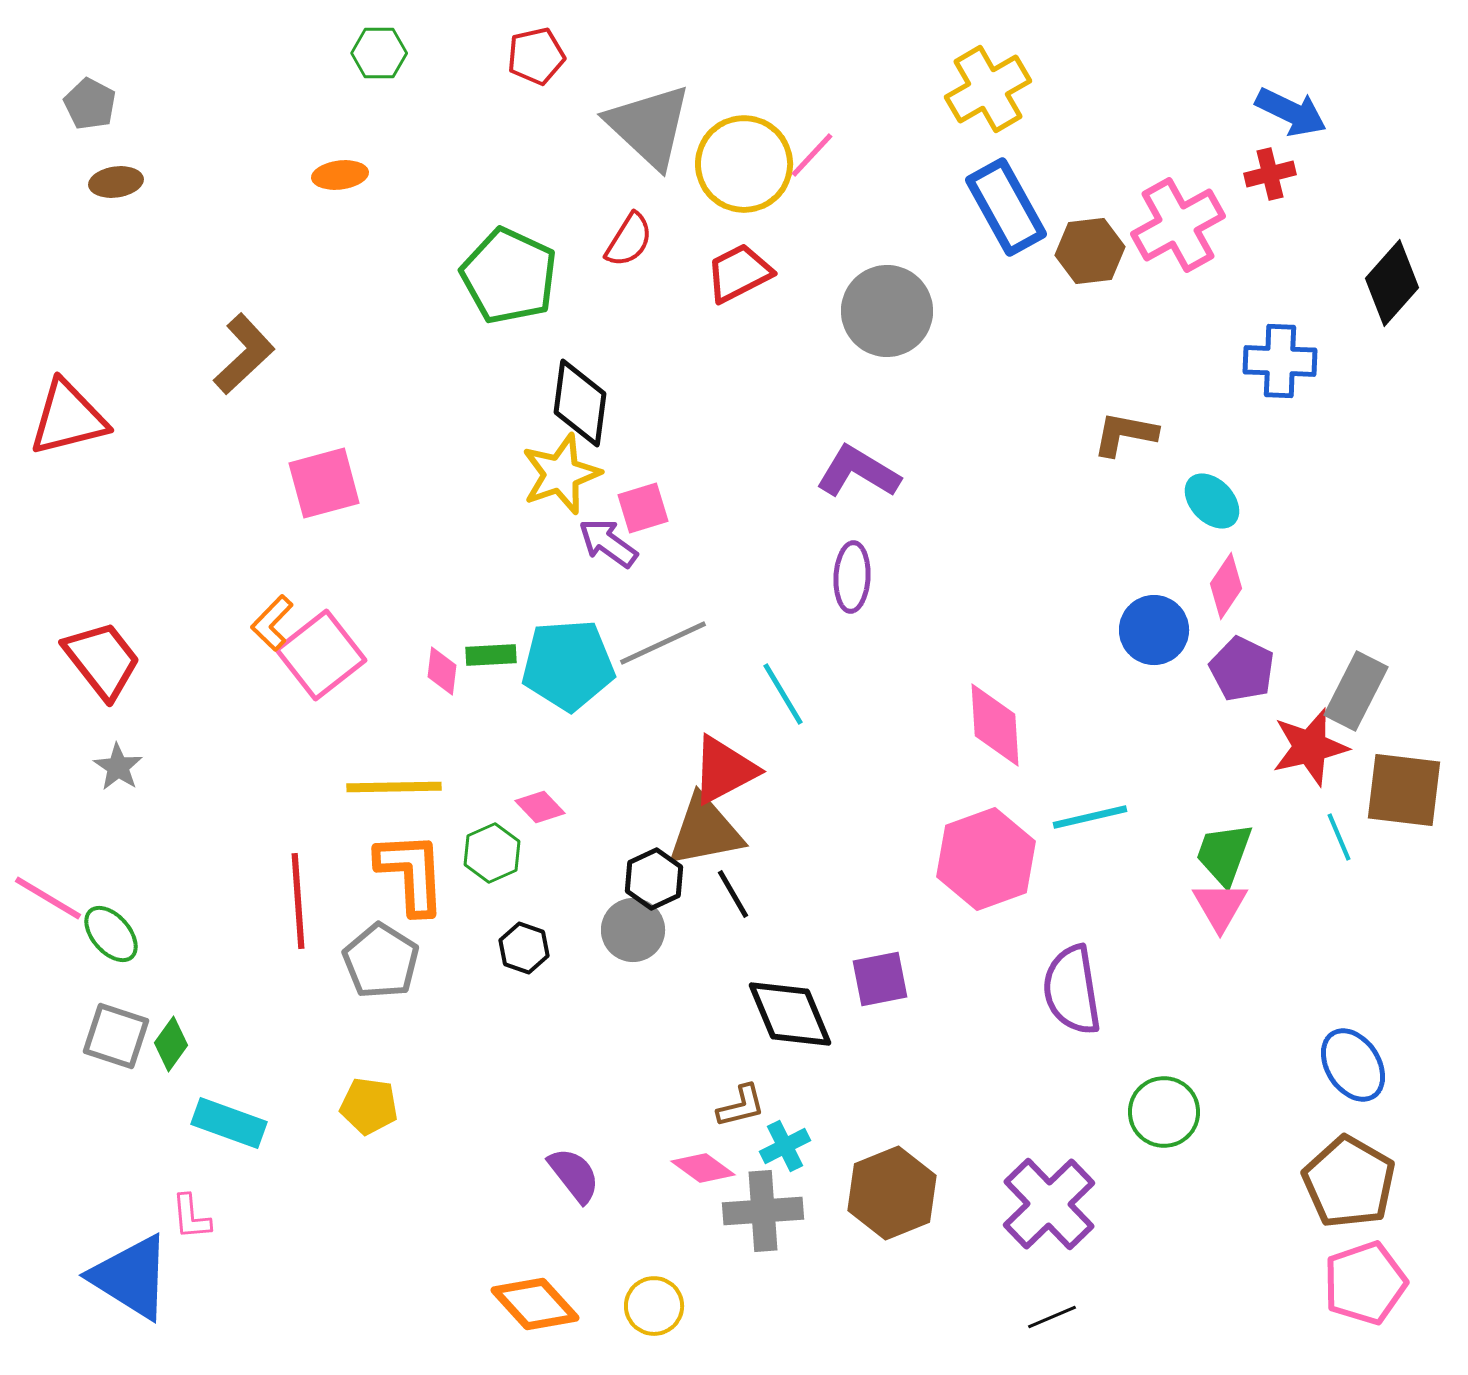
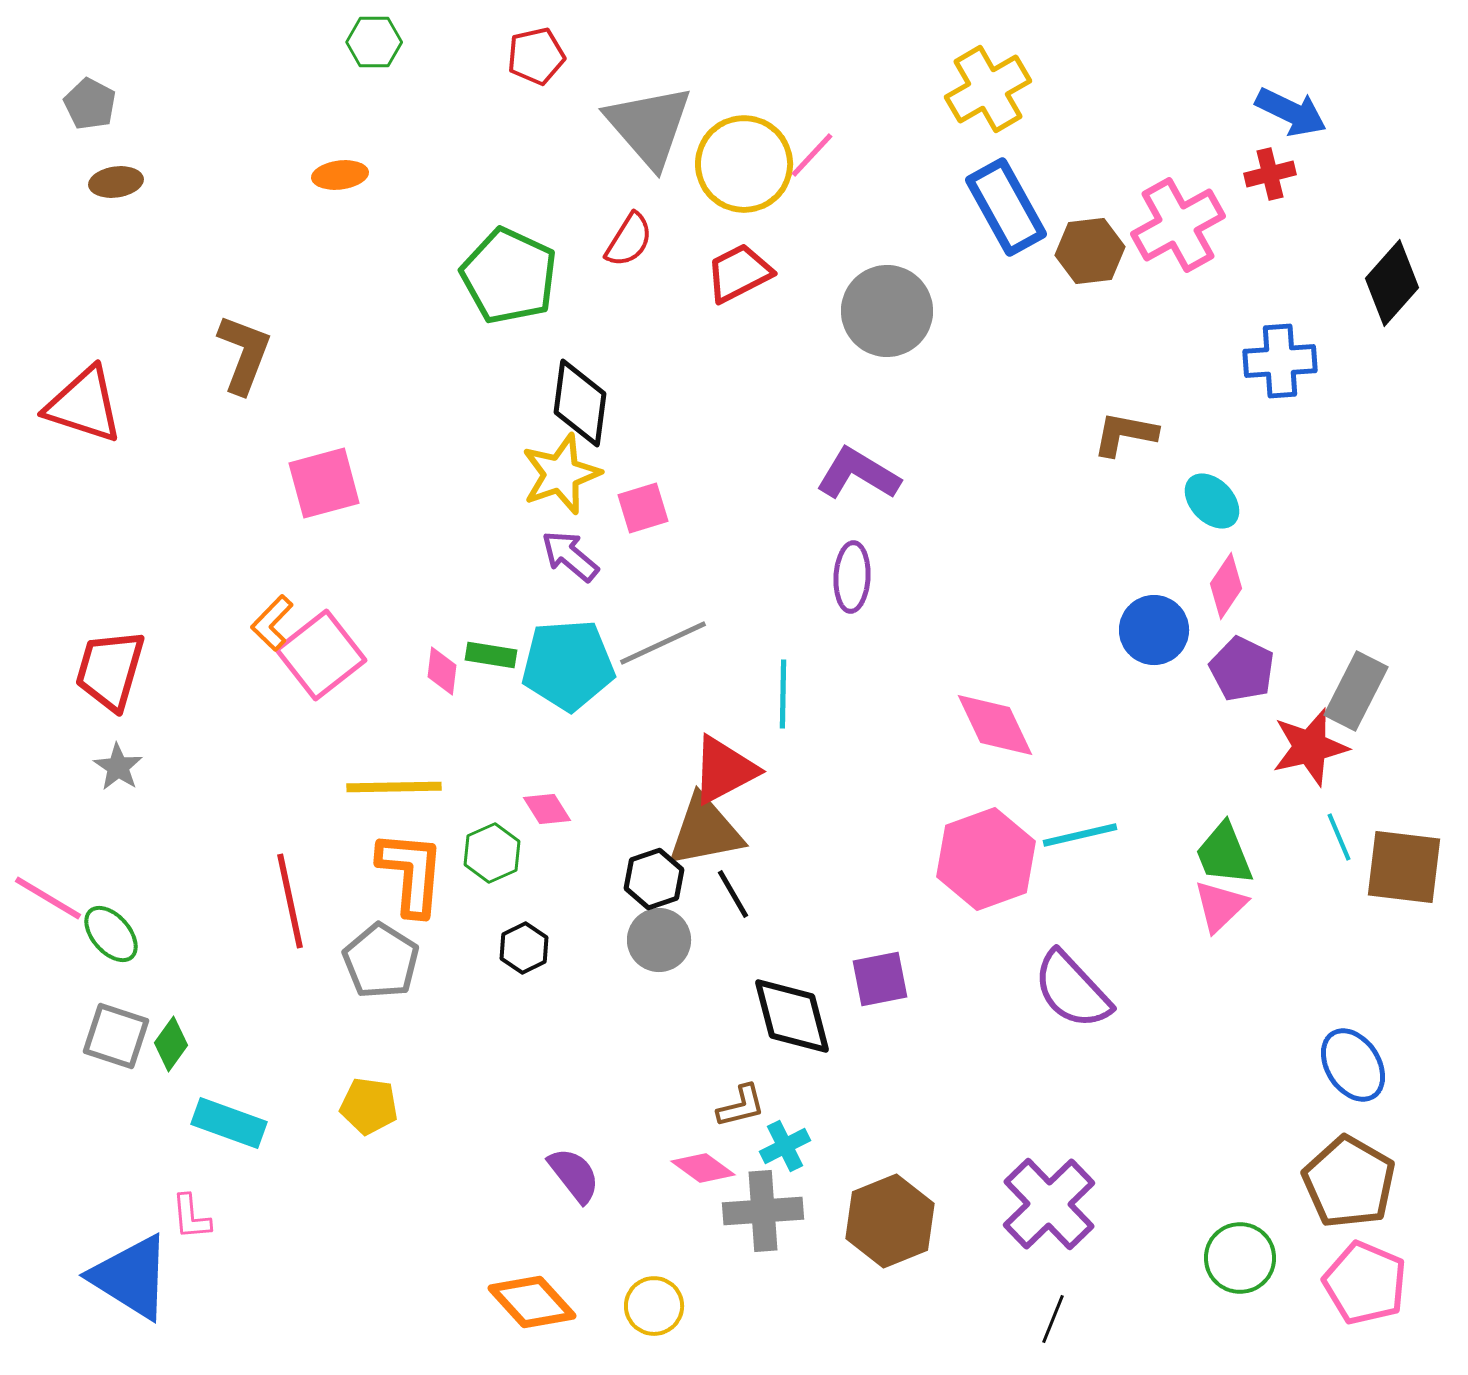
green hexagon at (379, 53): moved 5 px left, 11 px up
gray triangle at (649, 126): rotated 6 degrees clockwise
brown L-shape at (244, 354): rotated 26 degrees counterclockwise
blue cross at (1280, 361): rotated 6 degrees counterclockwise
red triangle at (68, 418): moved 16 px right, 13 px up; rotated 32 degrees clockwise
purple L-shape at (858, 472): moved 2 px down
purple arrow at (608, 543): moved 38 px left, 13 px down; rotated 4 degrees clockwise
green rectangle at (491, 655): rotated 12 degrees clockwise
red trapezoid at (102, 660): moved 8 px right, 10 px down; rotated 126 degrees counterclockwise
cyan line at (783, 694): rotated 32 degrees clockwise
pink diamond at (995, 725): rotated 22 degrees counterclockwise
brown square at (1404, 790): moved 77 px down
pink diamond at (540, 807): moved 7 px right, 2 px down; rotated 12 degrees clockwise
cyan line at (1090, 817): moved 10 px left, 18 px down
green trapezoid at (1224, 854): rotated 42 degrees counterclockwise
orange L-shape at (411, 873): rotated 8 degrees clockwise
black hexagon at (654, 879): rotated 6 degrees clockwise
red line at (298, 901): moved 8 px left; rotated 8 degrees counterclockwise
pink triangle at (1220, 906): rotated 16 degrees clockwise
gray circle at (633, 930): moved 26 px right, 10 px down
black hexagon at (524, 948): rotated 15 degrees clockwise
purple semicircle at (1072, 990): rotated 34 degrees counterclockwise
black diamond at (790, 1014): moved 2 px right, 2 px down; rotated 8 degrees clockwise
green circle at (1164, 1112): moved 76 px right, 146 px down
brown hexagon at (892, 1193): moved 2 px left, 28 px down
pink pentagon at (1365, 1283): rotated 30 degrees counterclockwise
orange diamond at (535, 1304): moved 3 px left, 2 px up
black line at (1052, 1317): moved 1 px right, 2 px down; rotated 45 degrees counterclockwise
